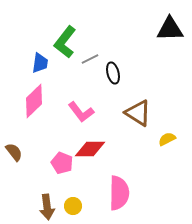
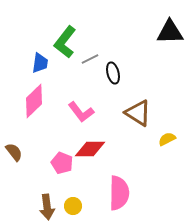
black triangle: moved 3 px down
